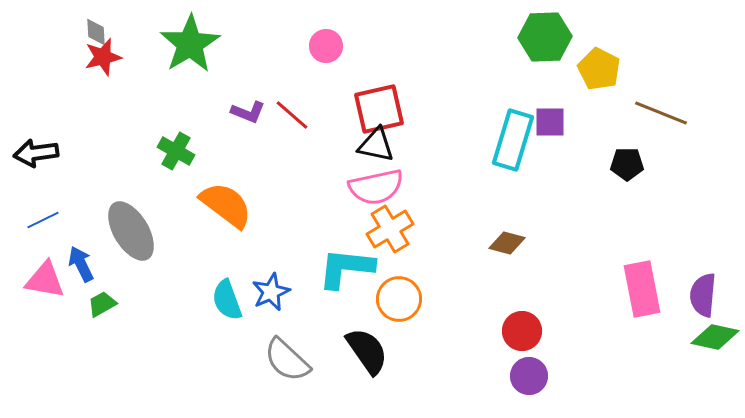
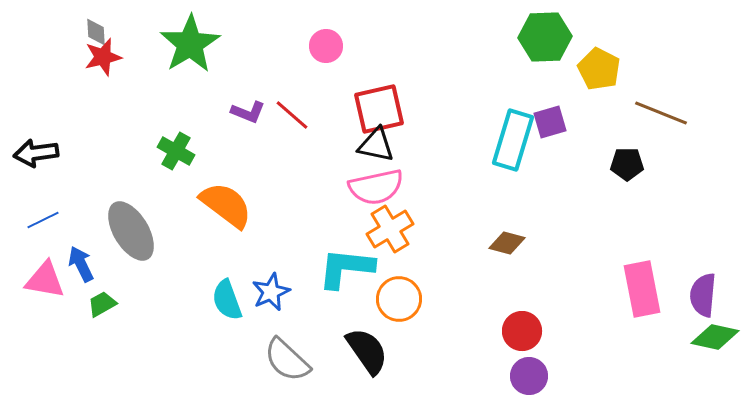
purple square: rotated 16 degrees counterclockwise
